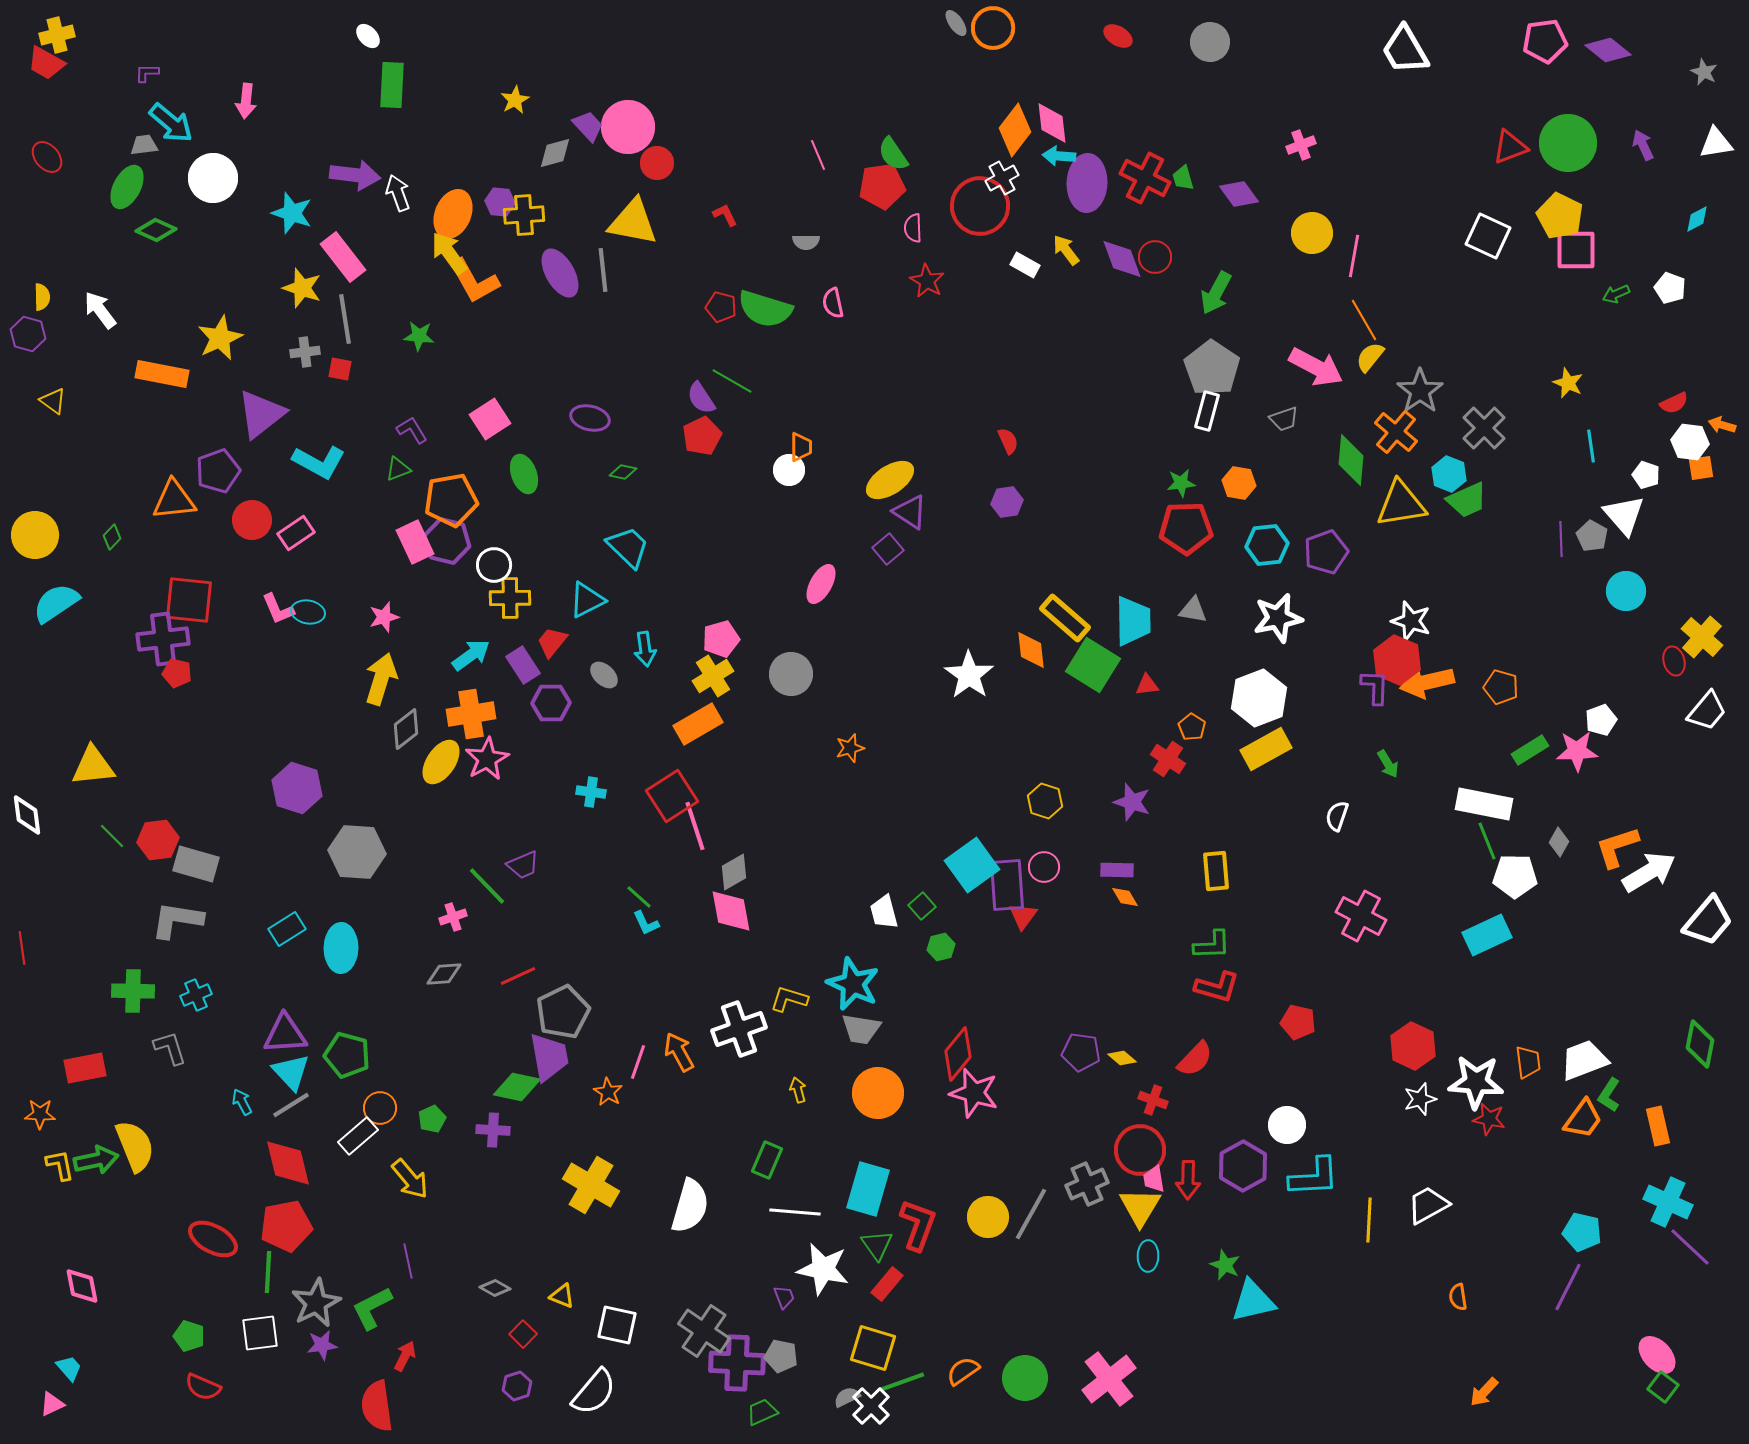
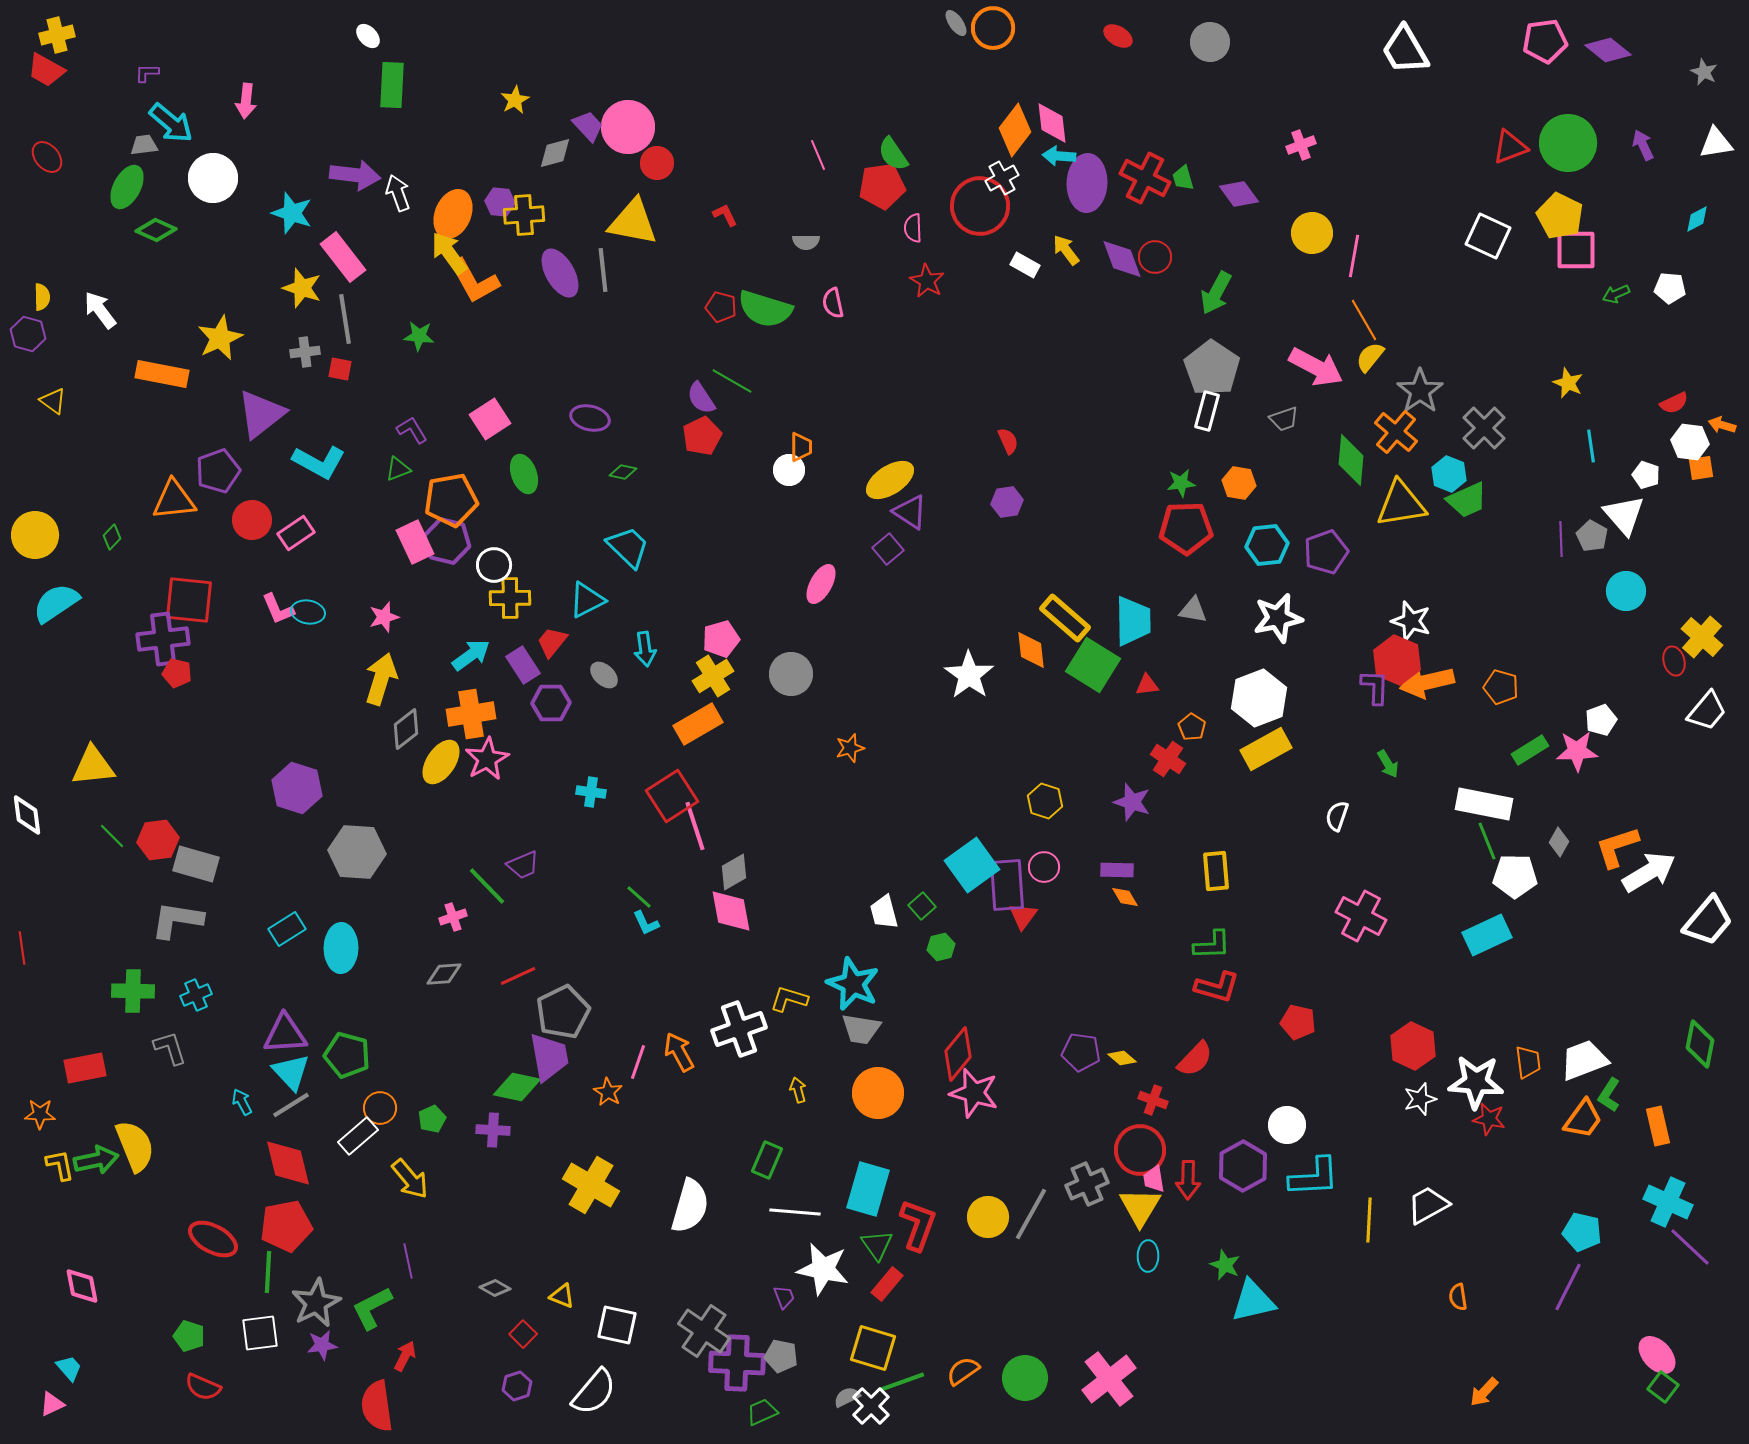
red trapezoid at (46, 63): moved 7 px down
white pentagon at (1670, 288): rotated 16 degrees counterclockwise
